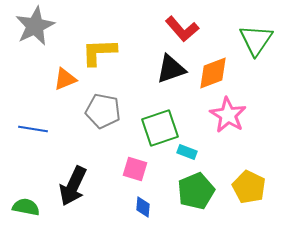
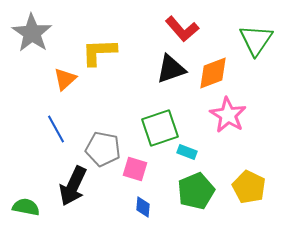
gray star: moved 3 px left, 7 px down; rotated 12 degrees counterclockwise
orange triangle: rotated 20 degrees counterclockwise
gray pentagon: moved 38 px down
blue line: moved 23 px right; rotated 52 degrees clockwise
